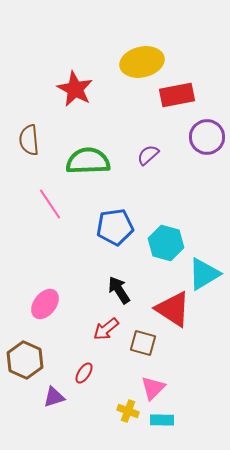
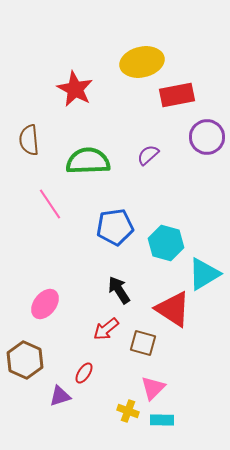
purple triangle: moved 6 px right, 1 px up
